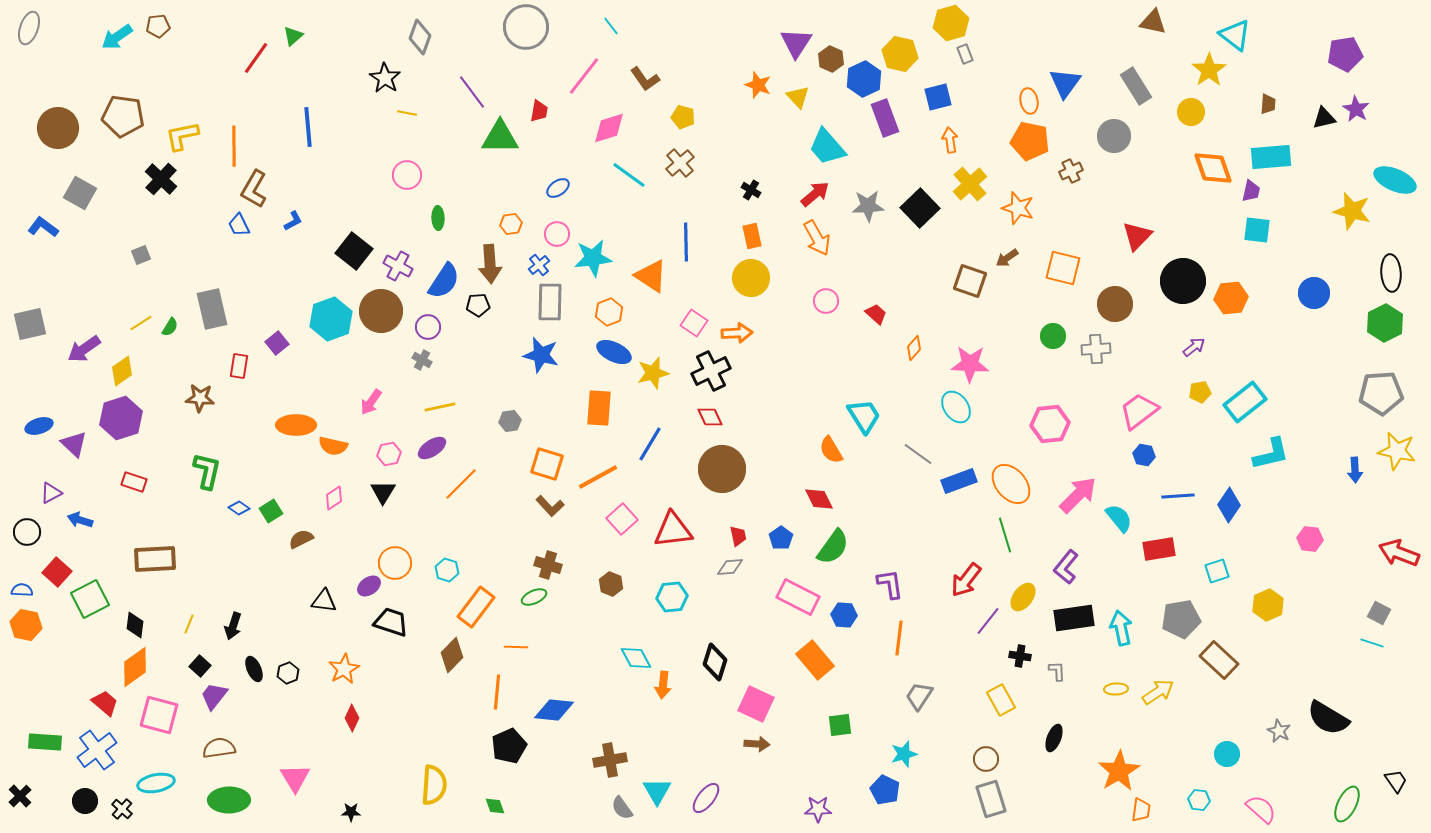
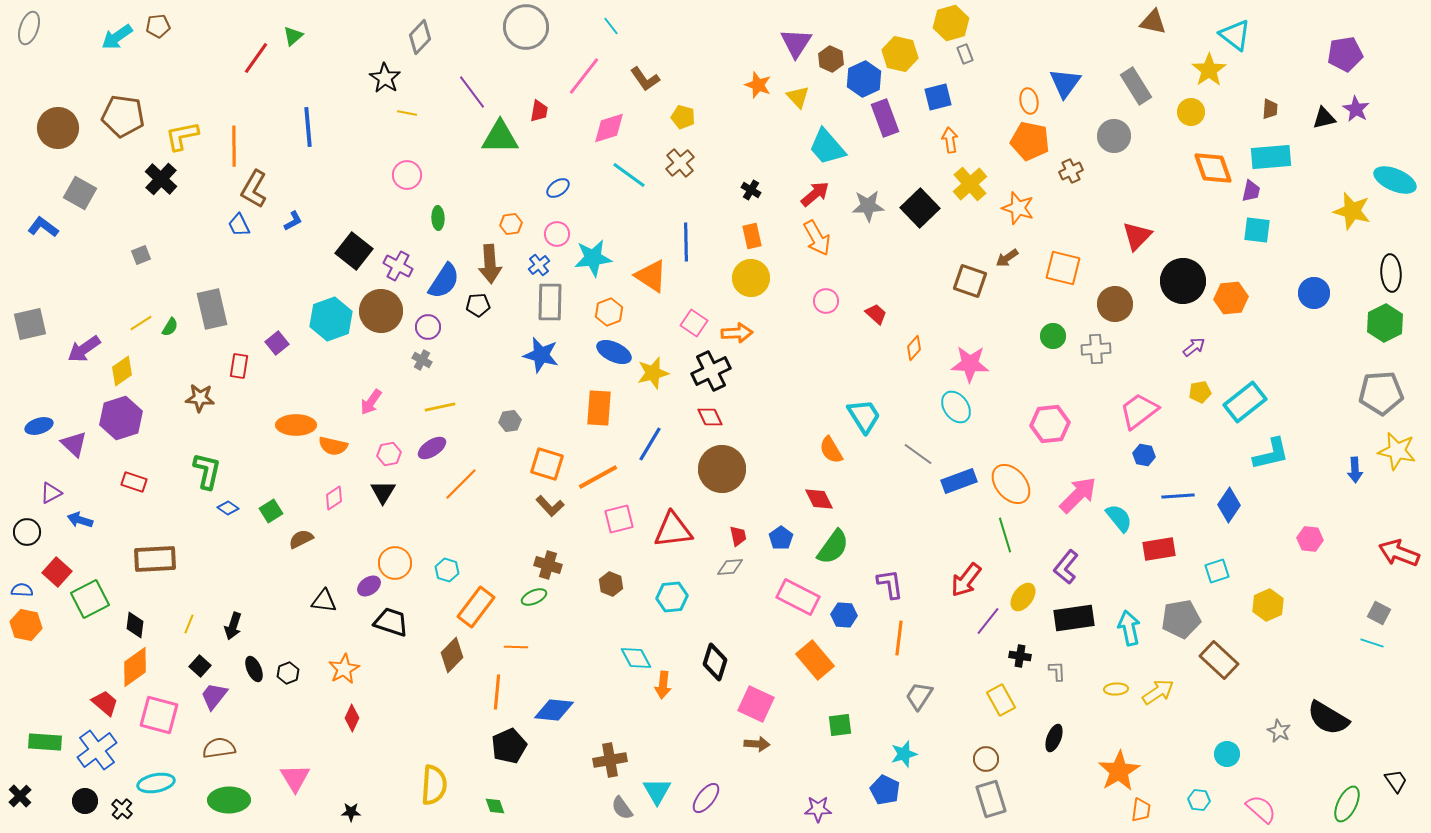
gray diamond at (420, 37): rotated 24 degrees clockwise
brown trapezoid at (1268, 104): moved 2 px right, 5 px down
blue diamond at (239, 508): moved 11 px left
pink square at (622, 519): moved 3 px left; rotated 28 degrees clockwise
cyan arrow at (1121, 628): moved 8 px right
